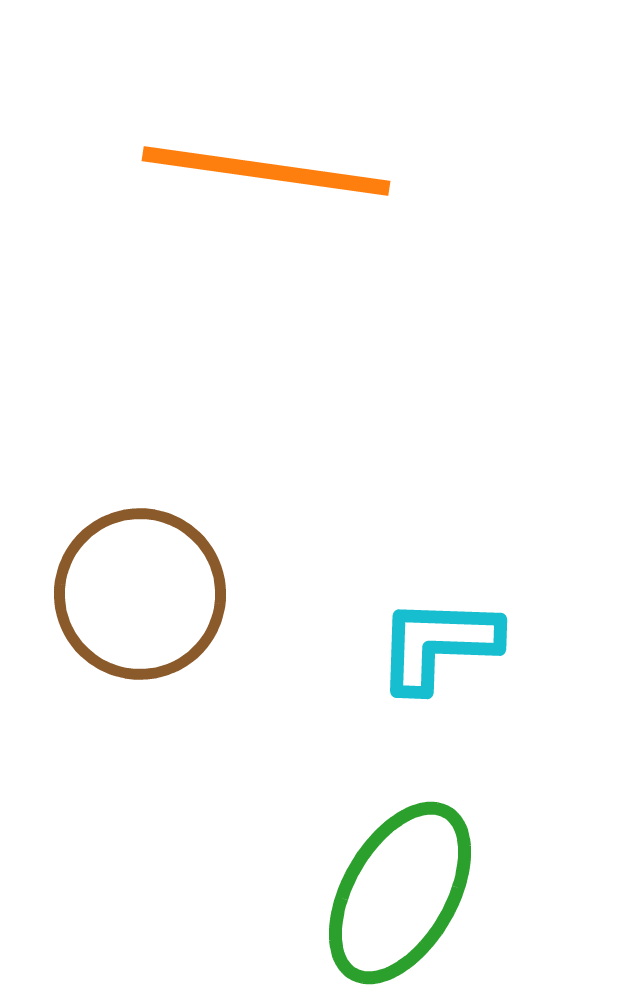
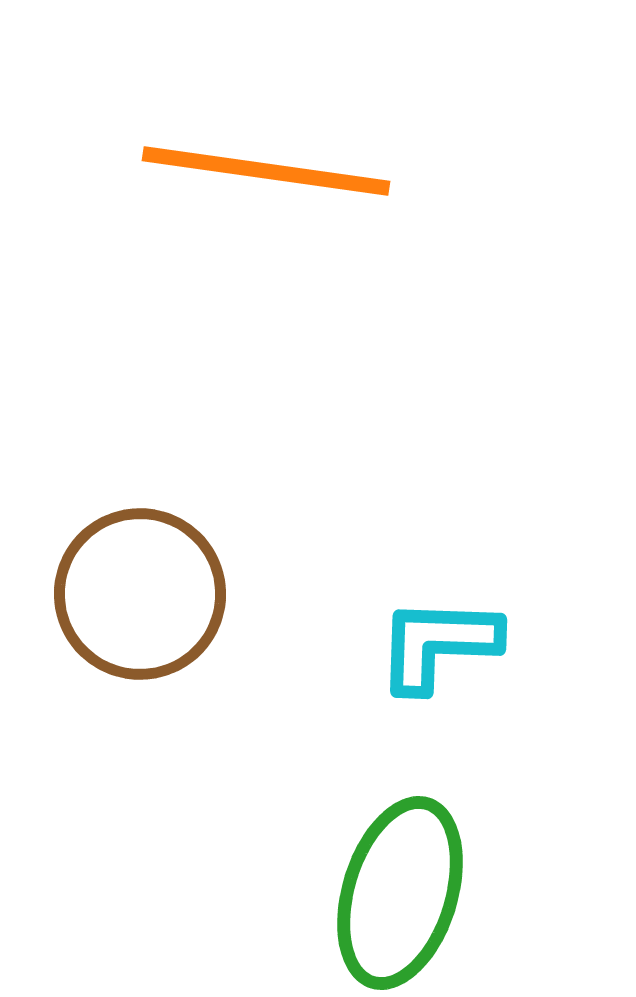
green ellipse: rotated 13 degrees counterclockwise
